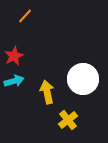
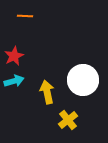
orange line: rotated 49 degrees clockwise
white circle: moved 1 px down
